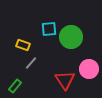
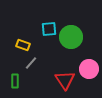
green rectangle: moved 5 px up; rotated 40 degrees counterclockwise
